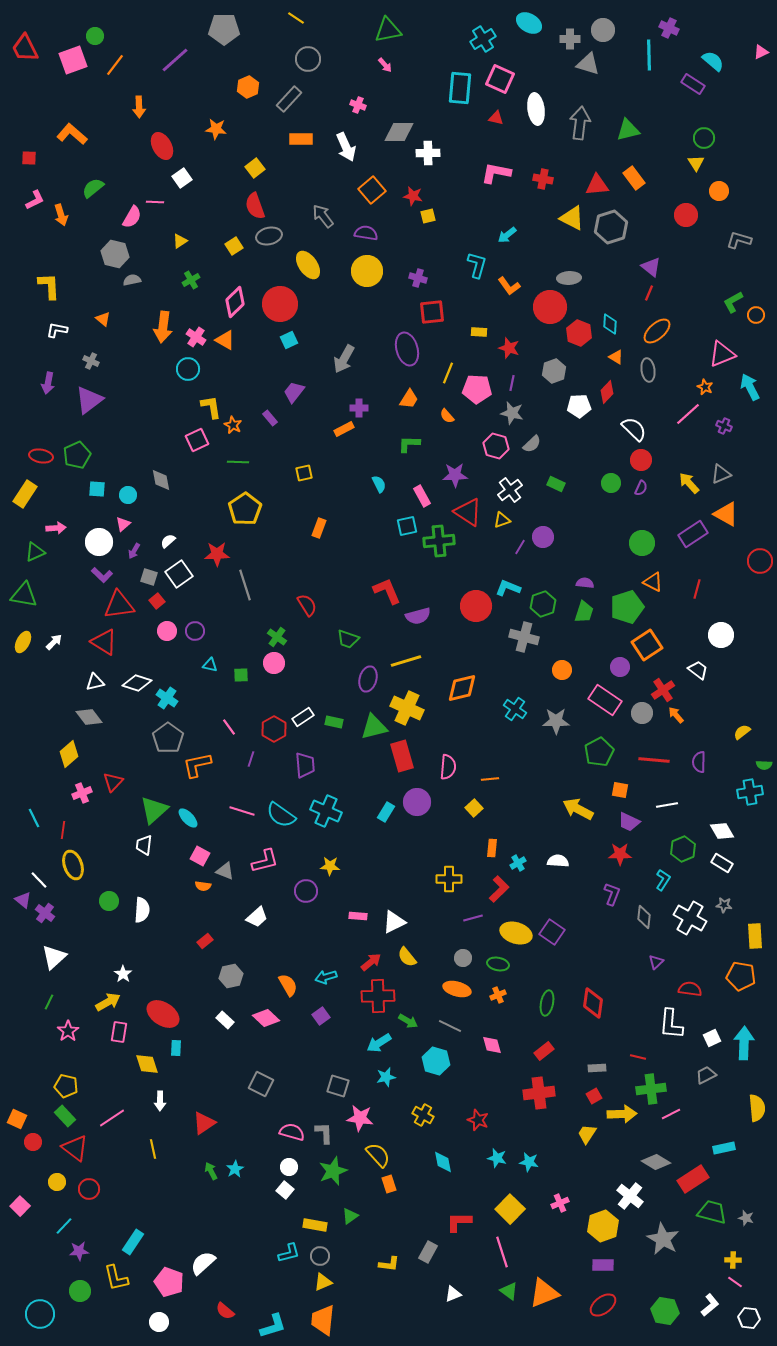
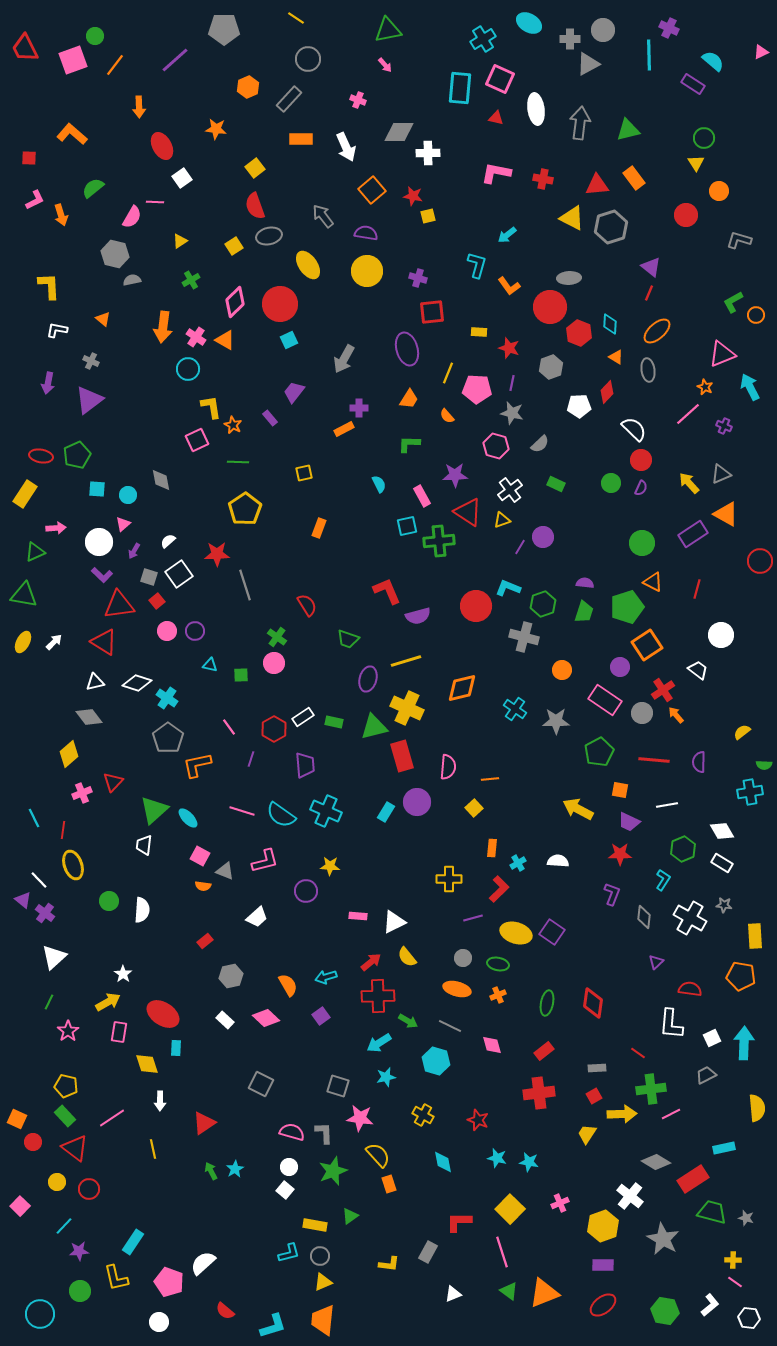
gray triangle at (588, 64): rotated 45 degrees counterclockwise
pink cross at (358, 105): moved 5 px up
gray hexagon at (554, 371): moved 3 px left, 4 px up
gray semicircle at (532, 444): moved 8 px right
red line at (638, 1057): moved 4 px up; rotated 21 degrees clockwise
